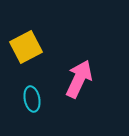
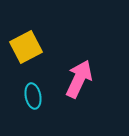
cyan ellipse: moved 1 px right, 3 px up
